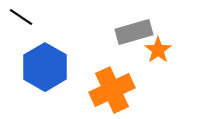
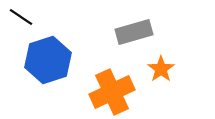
orange star: moved 3 px right, 19 px down
blue hexagon: moved 3 px right, 7 px up; rotated 12 degrees clockwise
orange cross: moved 2 px down
